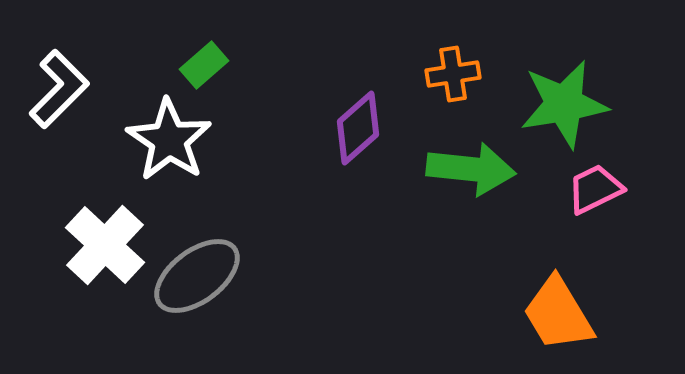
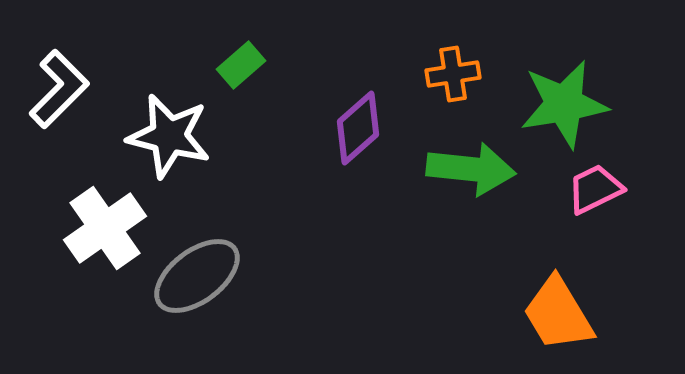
green rectangle: moved 37 px right
white star: moved 4 px up; rotated 20 degrees counterclockwise
white cross: moved 17 px up; rotated 12 degrees clockwise
